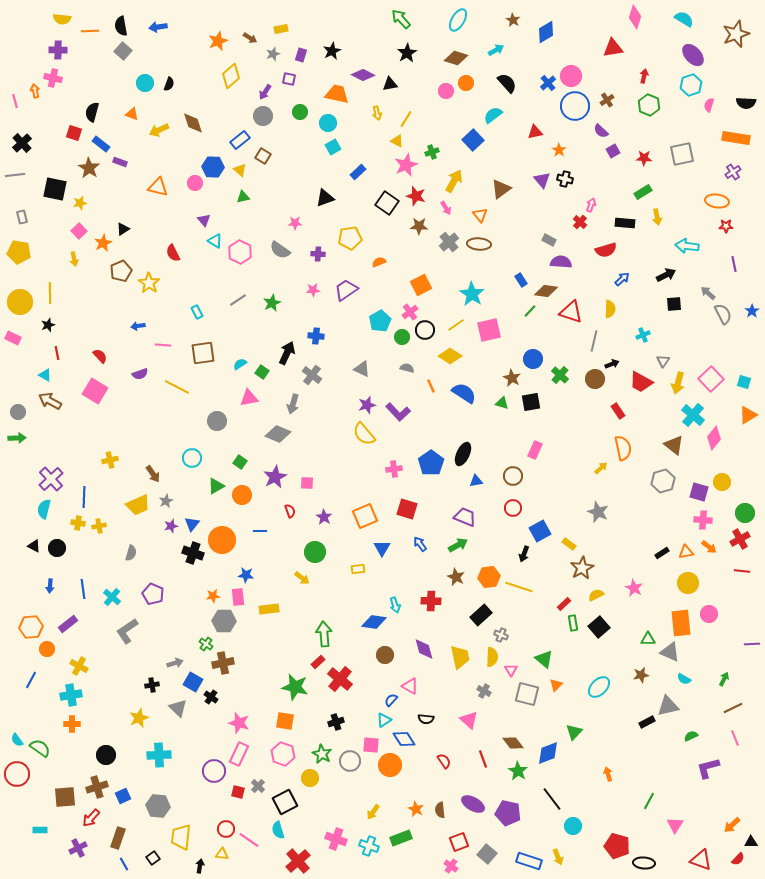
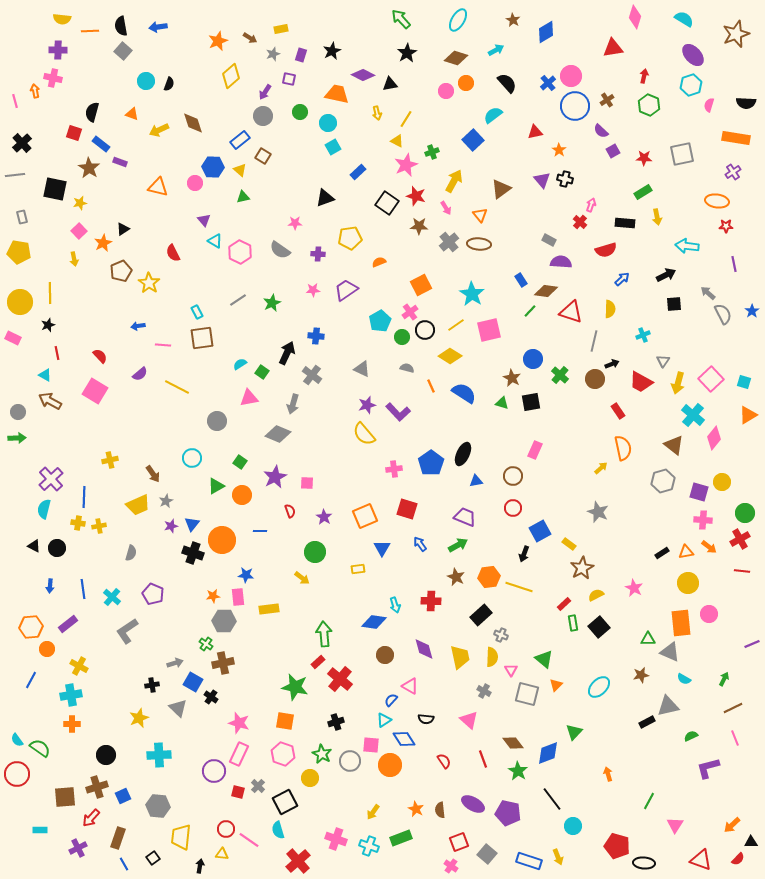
cyan circle at (145, 83): moved 1 px right, 2 px up
brown square at (203, 353): moved 1 px left, 15 px up
purple semicircle at (140, 374): rotated 21 degrees counterclockwise
purple line at (752, 644): rotated 21 degrees counterclockwise
